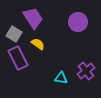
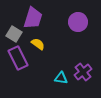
purple trapezoid: rotated 50 degrees clockwise
purple cross: moved 3 px left, 1 px down
